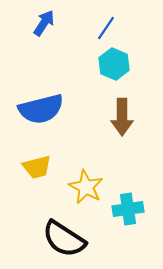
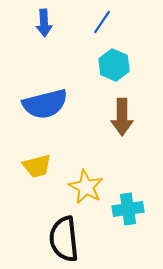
blue arrow: rotated 144 degrees clockwise
blue line: moved 4 px left, 6 px up
cyan hexagon: moved 1 px down
blue semicircle: moved 4 px right, 5 px up
yellow trapezoid: moved 1 px up
black semicircle: rotated 51 degrees clockwise
